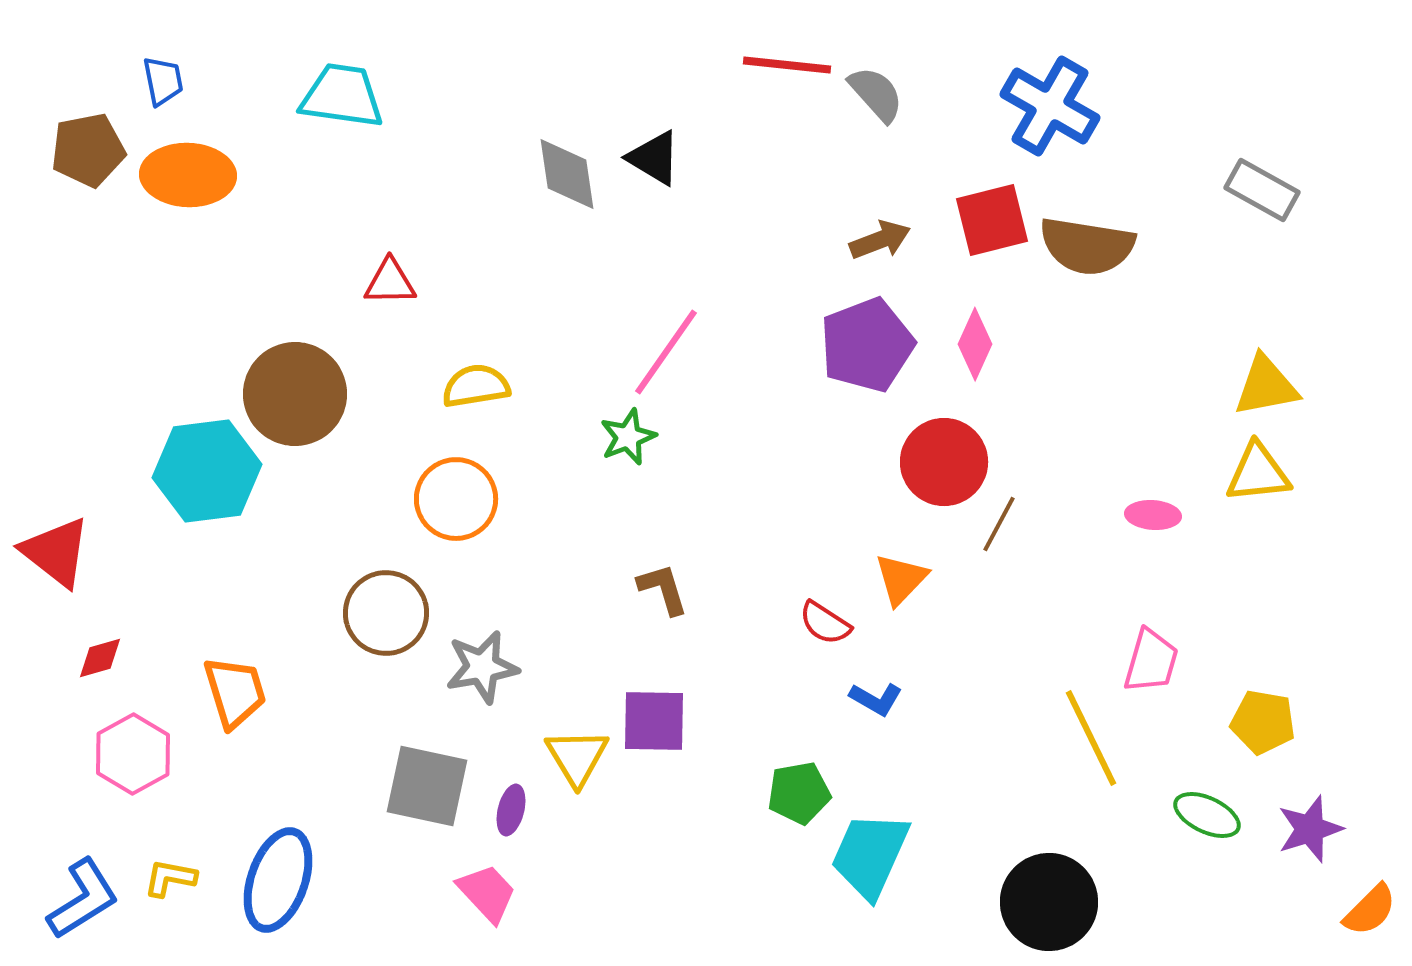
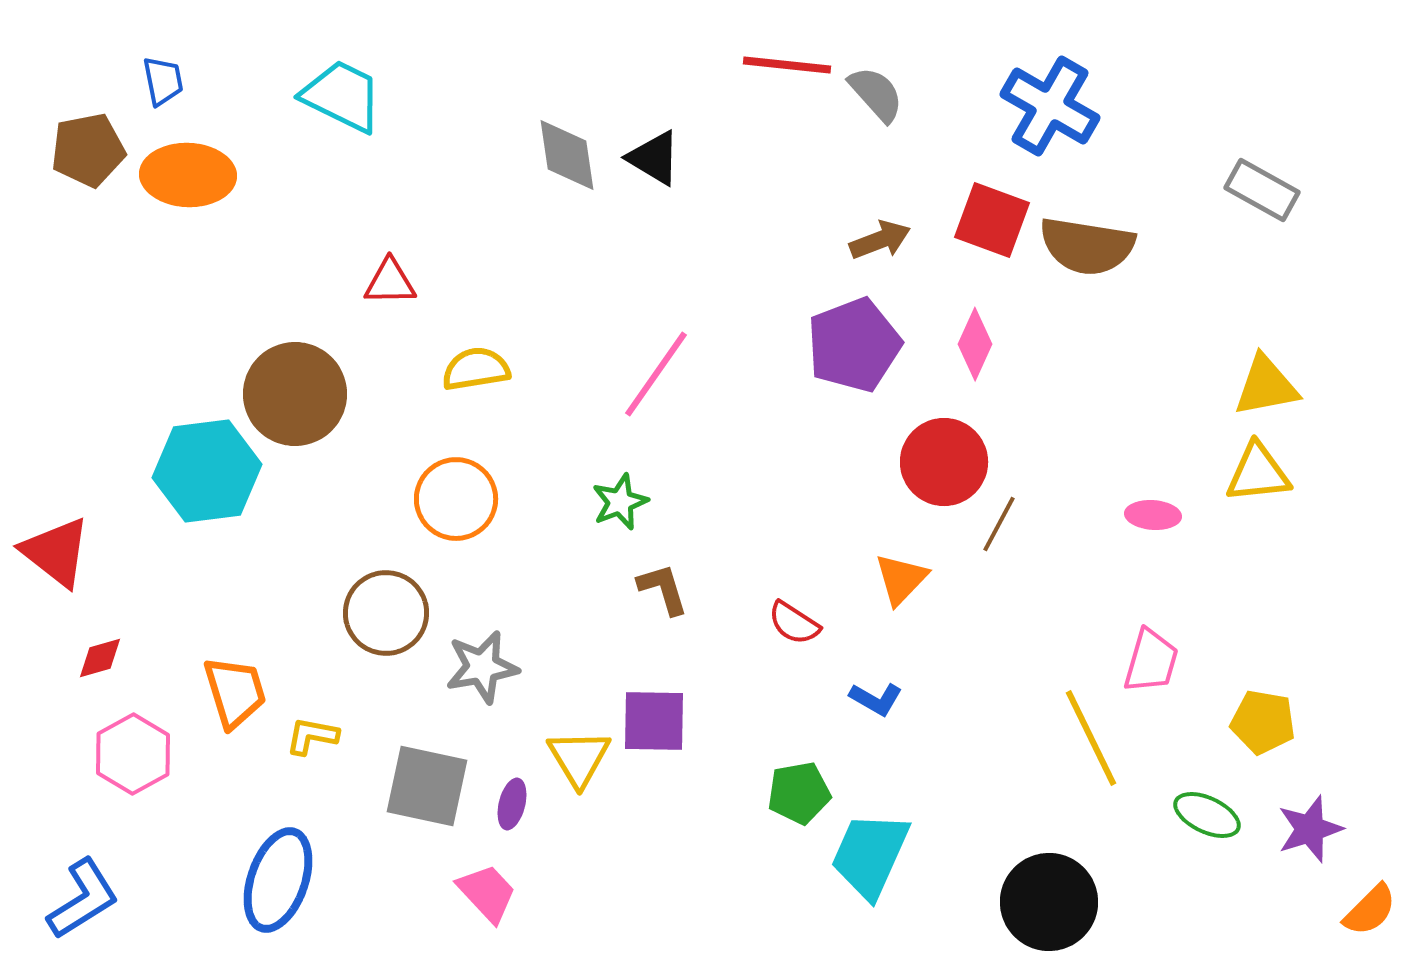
cyan trapezoid at (342, 96): rotated 18 degrees clockwise
gray diamond at (567, 174): moved 19 px up
red square at (992, 220): rotated 34 degrees clockwise
purple pentagon at (867, 345): moved 13 px left
pink line at (666, 352): moved 10 px left, 22 px down
yellow semicircle at (476, 386): moved 17 px up
green star at (628, 437): moved 8 px left, 65 px down
red semicircle at (825, 623): moved 31 px left
yellow triangle at (577, 757): moved 2 px right, 1 px down
purple ellipse at (511, 810): moved 1 px right, 6 px up
yellow L-shape at (170, 878): moved 142 px right, 142 px up
